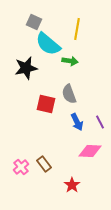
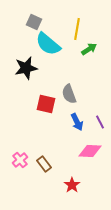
green arrow: moved 19 px right, 12 px up; rotated 42 degrees counterclockwise
pink cross: moved 1 px left, 7 px up
